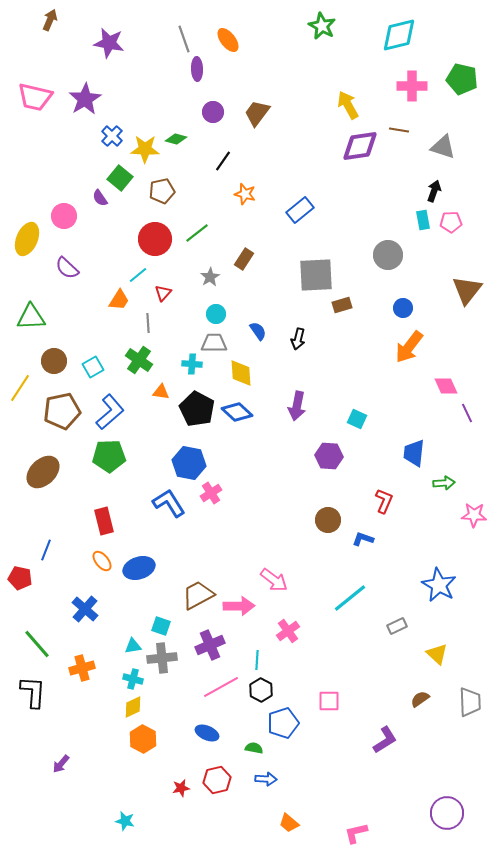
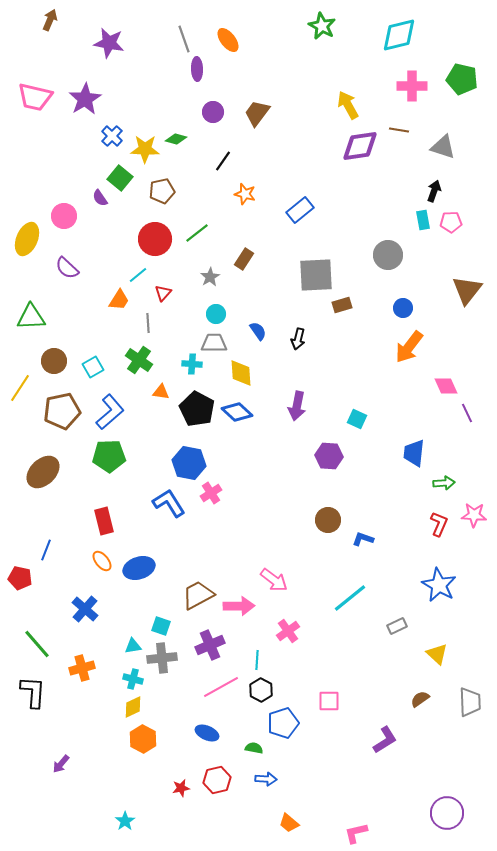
red L-shape at (384, 501): moved 55 px right, 23 px down
cyan star at (125, 821): rotated 24 degrees clockwise
